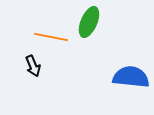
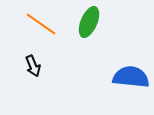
orange line: moved 10 px left, 13 px up; rotated 24 degrees clockwise
